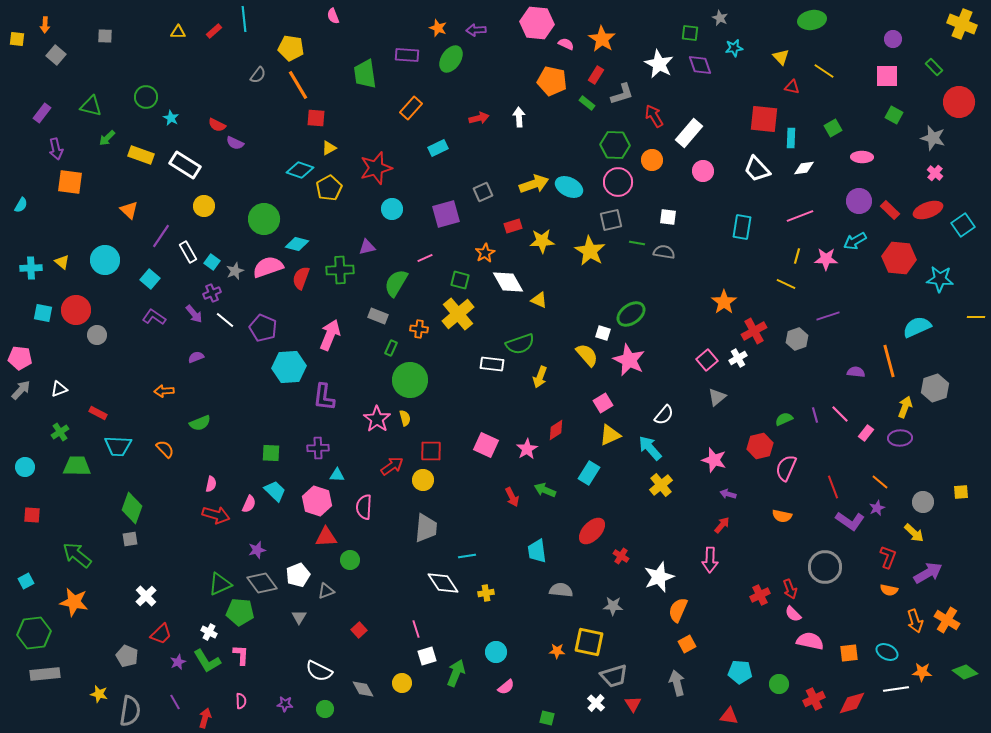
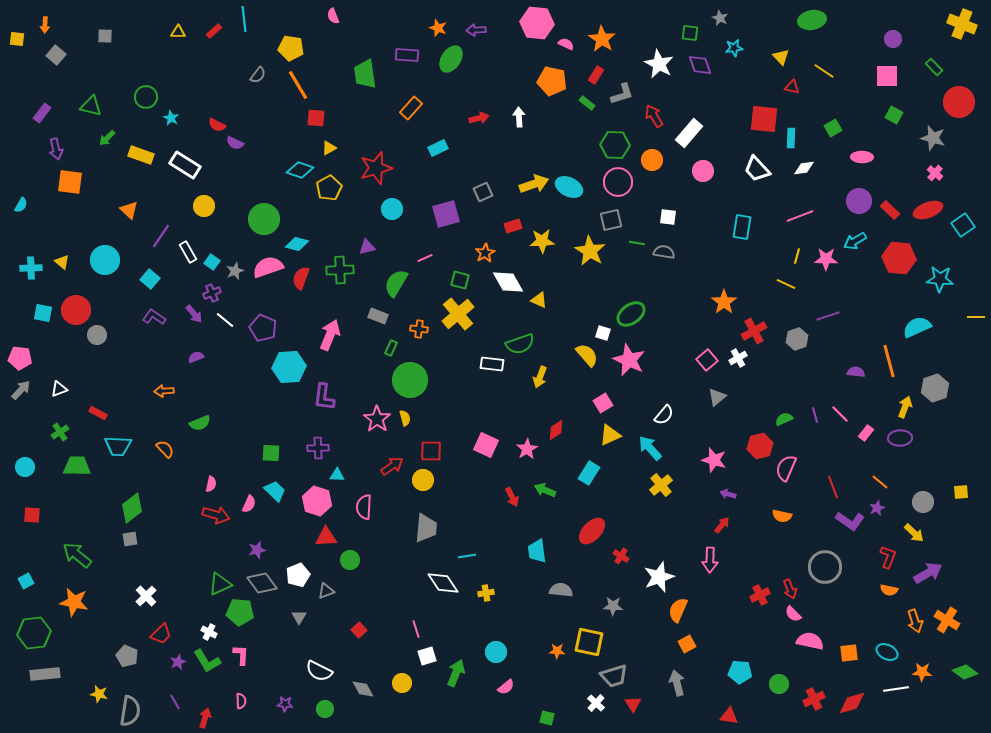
green diamond at (132, 508): rotated 32 degrees clockwise
